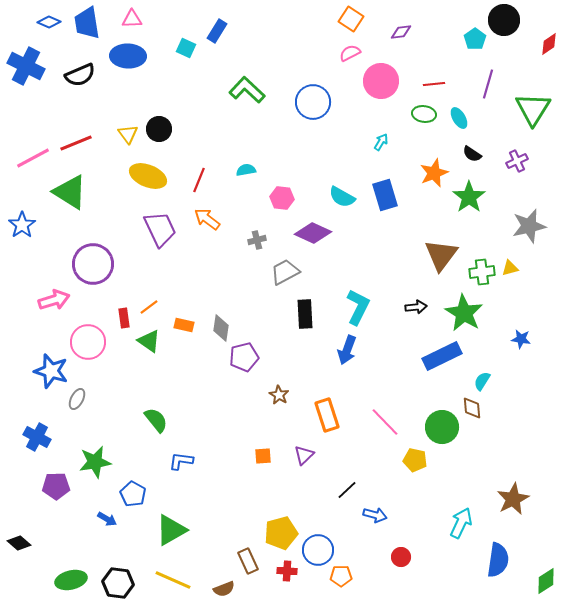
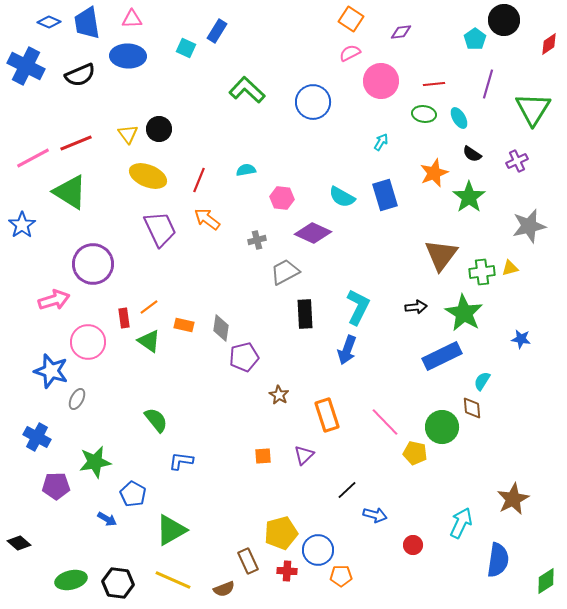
yellow pentagon at (415, 460): moved 7 px up
red circle at (401, 557): moved 12 px right, 12 px up
